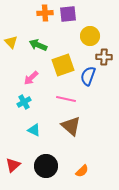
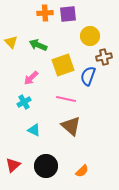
brown cross: rotated 14 degrees counterclockwise
